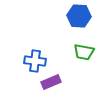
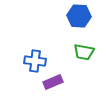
purple rectangle: moved 2 px right
